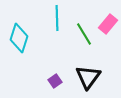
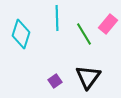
cyan diamond: moved 2 px right, 4 px up
